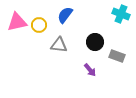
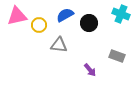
blue semicircle: rotated 24 degrees clockwise
pink triangle: moved 6 px up
black circle: moved 6 px left, 19 px up
